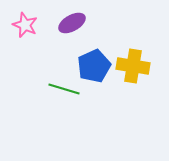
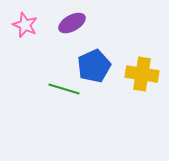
yellow cross: moved 9 px right, 8 px down
